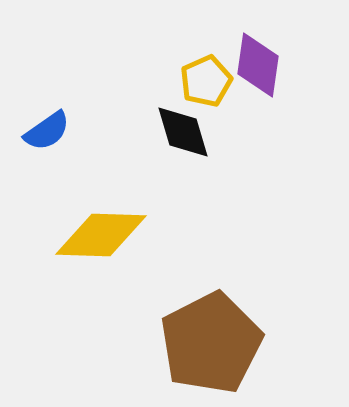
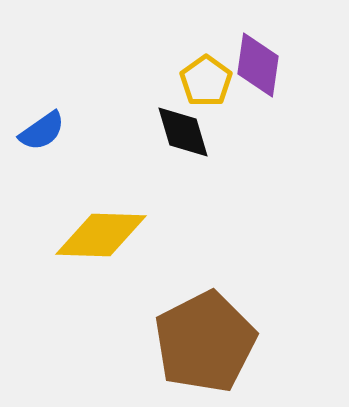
yellow pentagon: rotated 12 degrees counterclockwise
blue semicircle: moved 5 px left
brown pentagon: moved 6 px left, 1 px up
